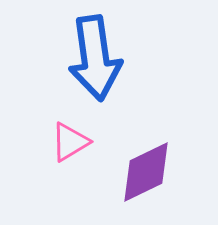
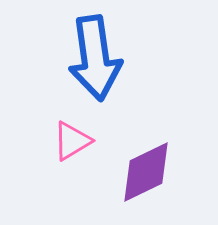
pink triangle: moved 2 px right, 1 px up
